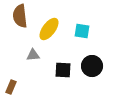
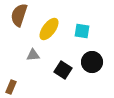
brown semicircle: moved 1 px left, 1 px up; rotated 25 degrees clockwise
black circle: moved 4 px up
black square: rotated 30 degrees clockwise
